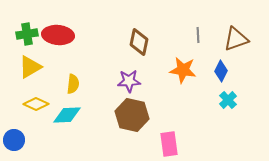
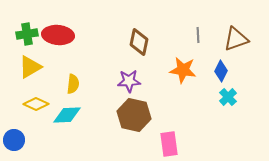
cyan cross: moved 3 px up
brown hexagon: moved 2 px right
